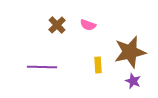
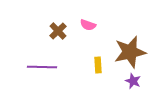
brown cross: moved 1 px right, 6 px down
